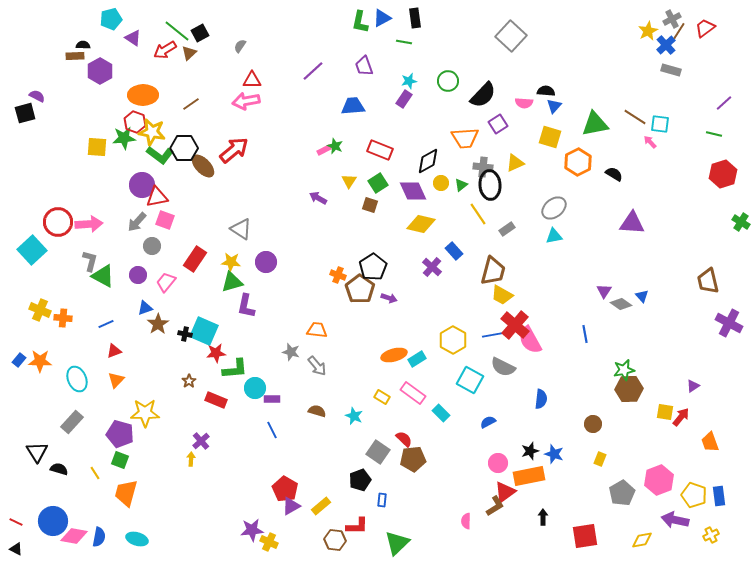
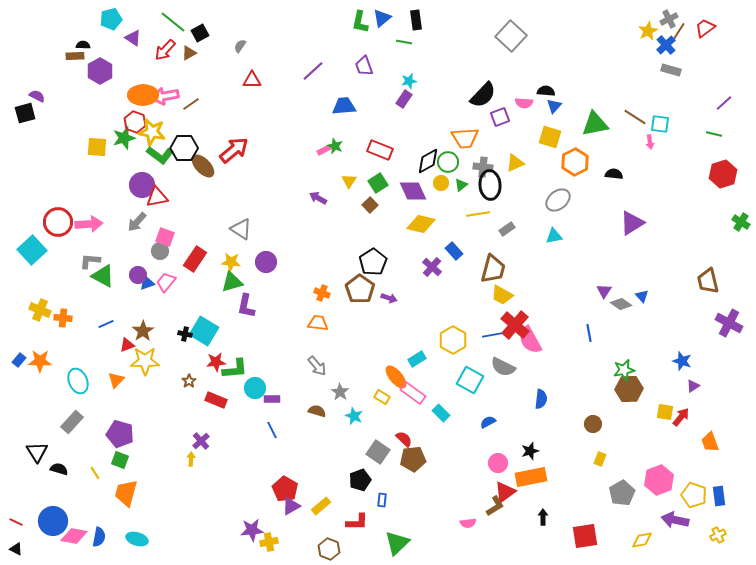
blue triangle at (382, 18): rotated 12 degrees counterclockwise
black rectangle at (415, 18): moved 1 px right, 2 px down
gray cross at (672, 19): moved 3 px left
green line at (177, 31): moved 4 px left, 9 px up
red arrow at (165, 50): rotated 15 degrees counterclockwise
brown triangle at (189, 53): rotated 14 degrees clockwise
green circle at (448, 81): moved 81 px down
pink arrow at (246, 101): moved 81 px left, 5 px up
blue trapezoid at (353, 106): moved 9 px left
purple square at (498, 124): moved 2 px right, 7 px up; rotated 12 degrees clockwise
green star at (124, 138): rotated 10 degrees counterclockwise
pink arrow at (650, 142): rotated 144 degrees counterclockwise
orange hexagon at (578, 162): moved 3 px left
black semicircle at (614, 174): rotated 24 degrees counterclockwise
brown square at (370, 205): rotated 28 degrees clockwise
gray ellipse at (554, 208): moved 4 px right, 8 px up
yellow line at (478, 214): rotated 65 degrees counterclockwise
pink square at (165, 220): moved 17 px down
purple triangle at (632, 223): rotated 36 degrees counterclockwise
gray circle at (152, 246): moved 8 px right, 5 px down
gray L-shape at (90, 261): rotated 100 degrees counterclockwise
black pentagon at (373, 267): moved 5 px up
brown trapezoid at (493, 271): moved 2 px up
orange cross at (338, 275): moved 16 px left, 18 px down
blue triangle at (145, 308): moved 2 px right, 25 px up
brown star at (158, 324): moved 15 px left, 7 px down
orange trapezoid at (317, 330): moved 1 px right, 7 px up
cyan square at (204, 331): rotated 8 degrees clockwise
blue line at (585, 334): moved 4 px right, 1 px up
red triangle at (114, 351): moved 13 px right, 6 px up
gray star at (291, 352): moved 49 px right, 40 px down; rotated 18 degrees clockwise
red star at (216, 353): moved 9 px down
orange ellipse at (394, 355): moved 2 px right, 22 px down; rotated 65 degrees clockwise
cyan ellipse at (77, 379): moved 1 px right, 2 px down
yellow star at (145, 413): moved 52 px up
blue star at (554, 454): moved 128 px right, 93 px up
orange rectangle at (529, 476): moved 2 px right, 1 px down
pink semicircle at (466, 521): moved 2 px right, 2 px down; rotated 98 degrees counterclockwise
red L-shape at (357, 526): moved 4 px up
yellow cross at (711, 535): moved 7 px right
brown hexagon at (335, 540): moved 6 px left, 9 px down; rotated 15 degrees clockwise
yellow cross at (269, 542): rotated 36 degrees counterclockwise
